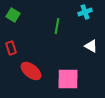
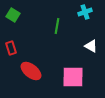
pink square: moved 5 px right, 2 px up
